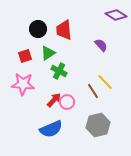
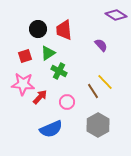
red arrow: moved 14 px left, 3 px up
gray hexagon: rotated 15 degrees counterclockwise
